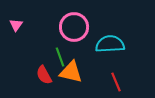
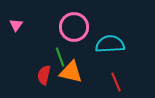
red semicircle: rotated 42 degrees clockwise
